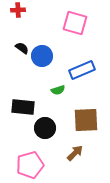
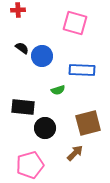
blue rectangle: rotated 25 degrees clockwise
brown square: moved 2 px right, 3 px down; rotated 12 degrees counterclockwise
